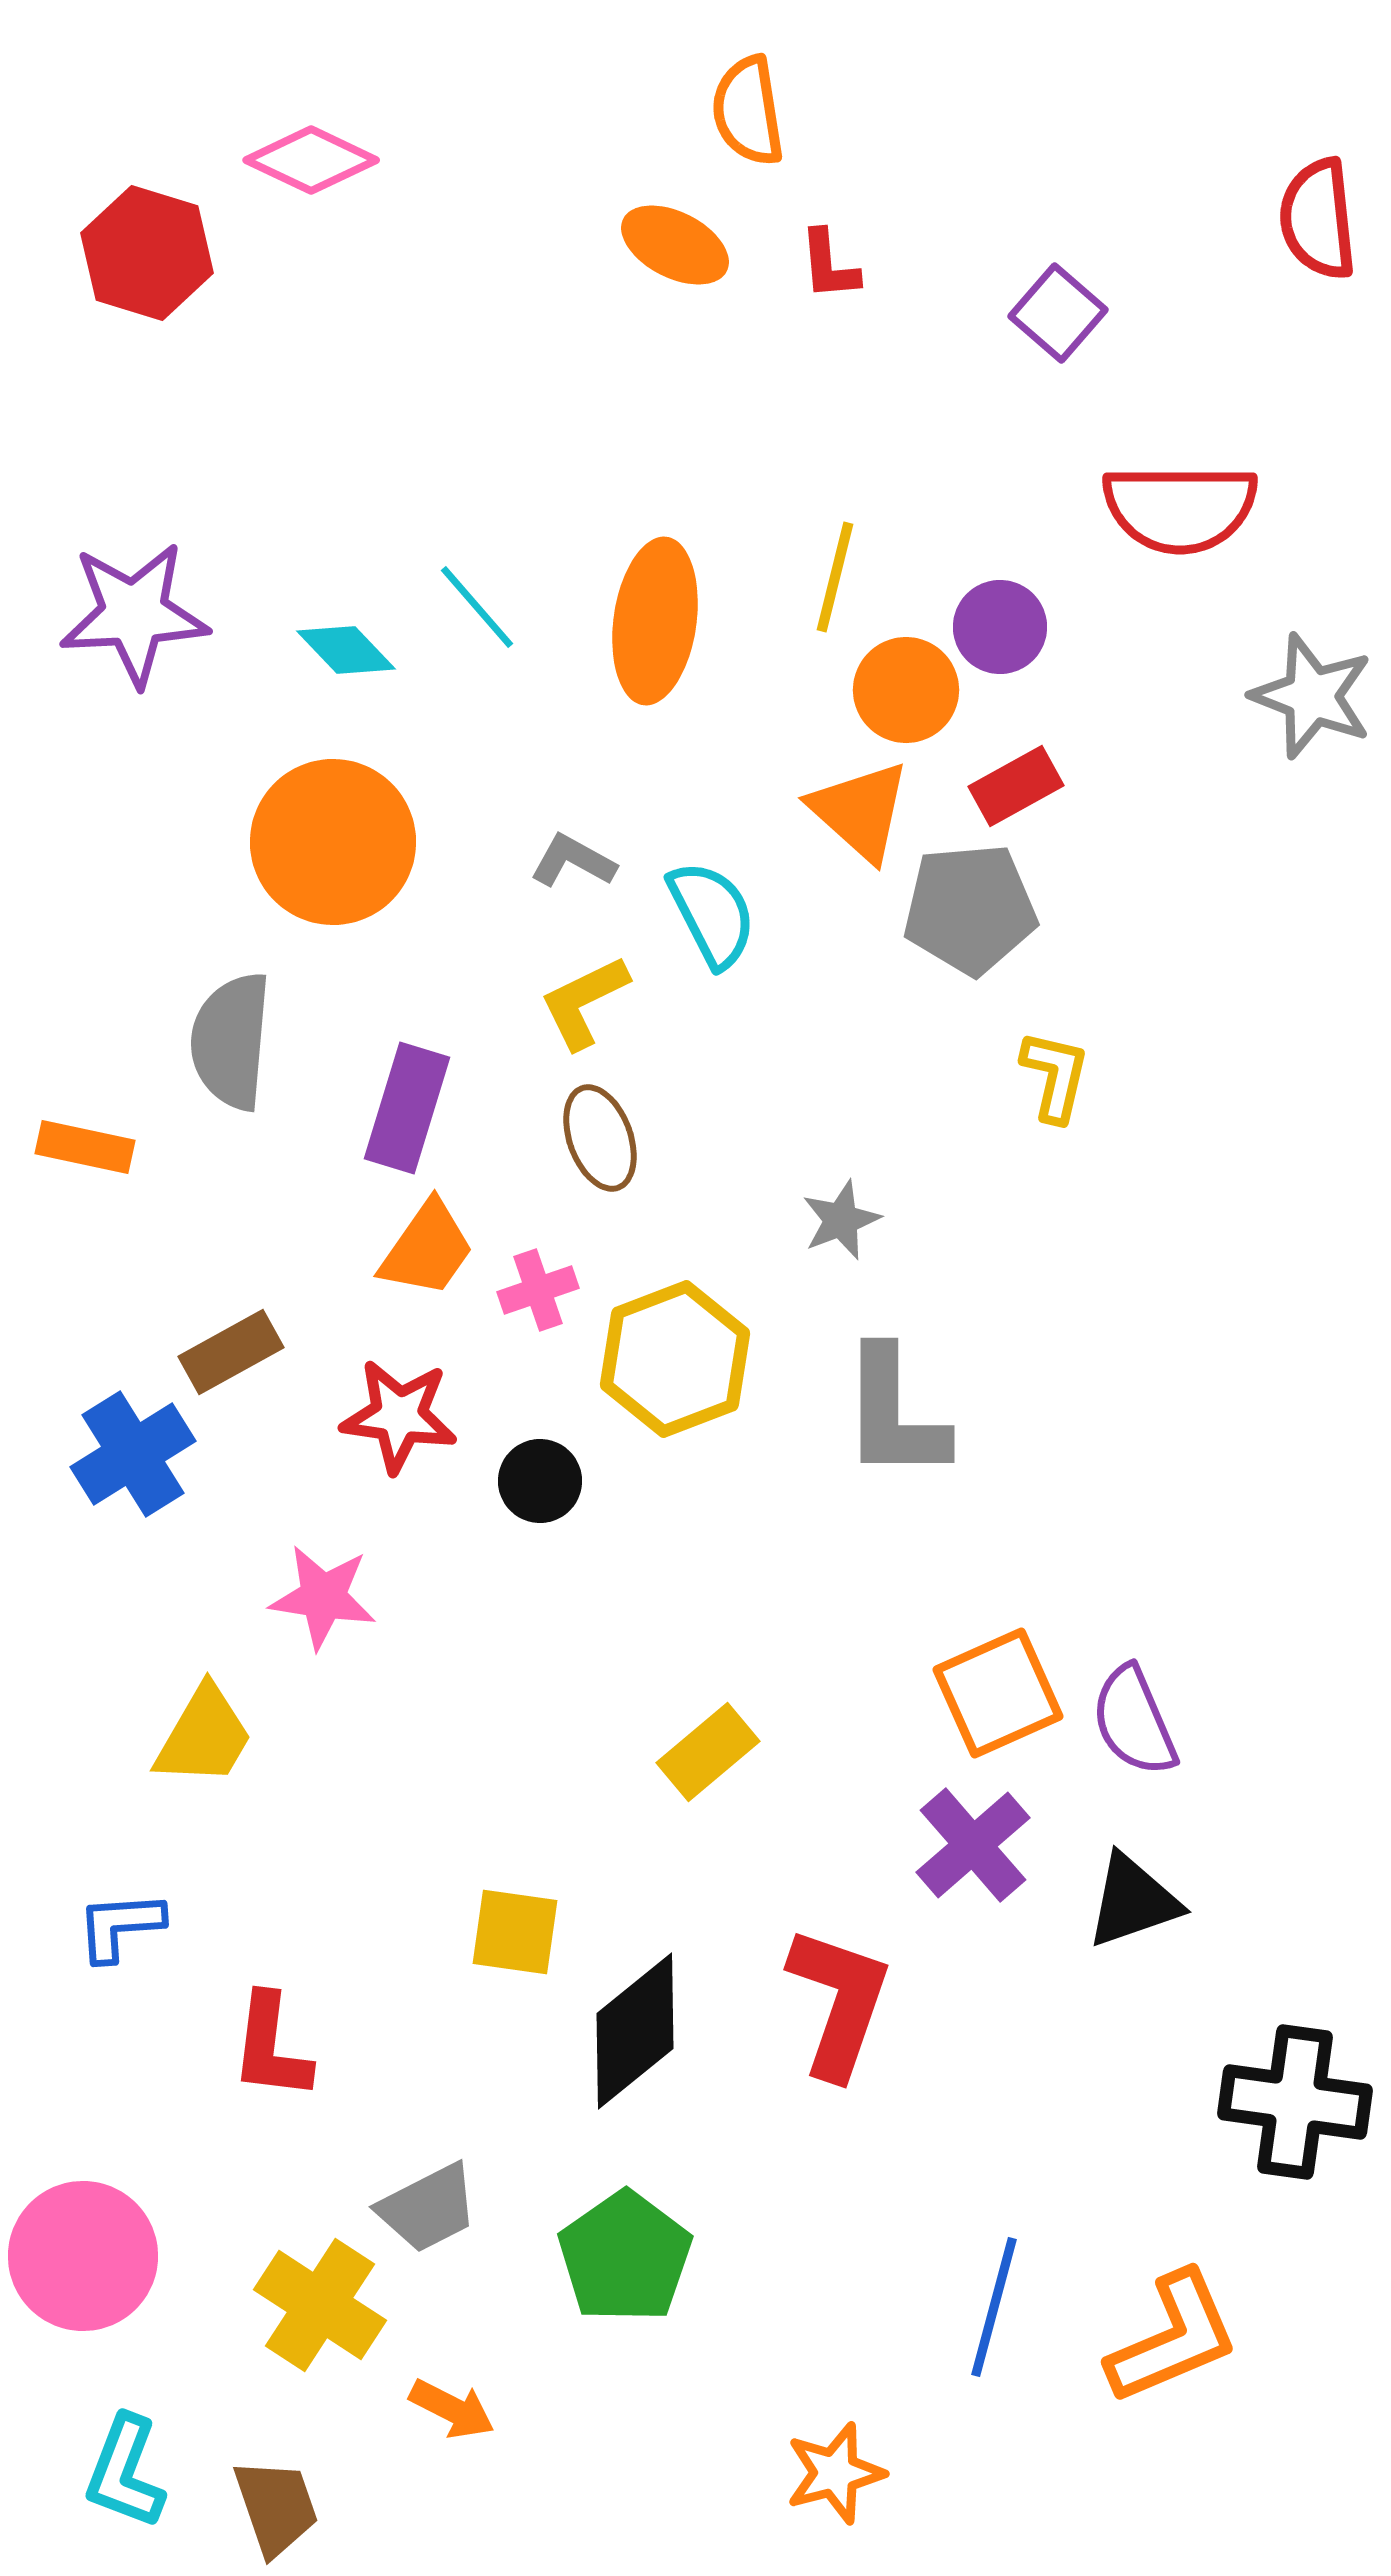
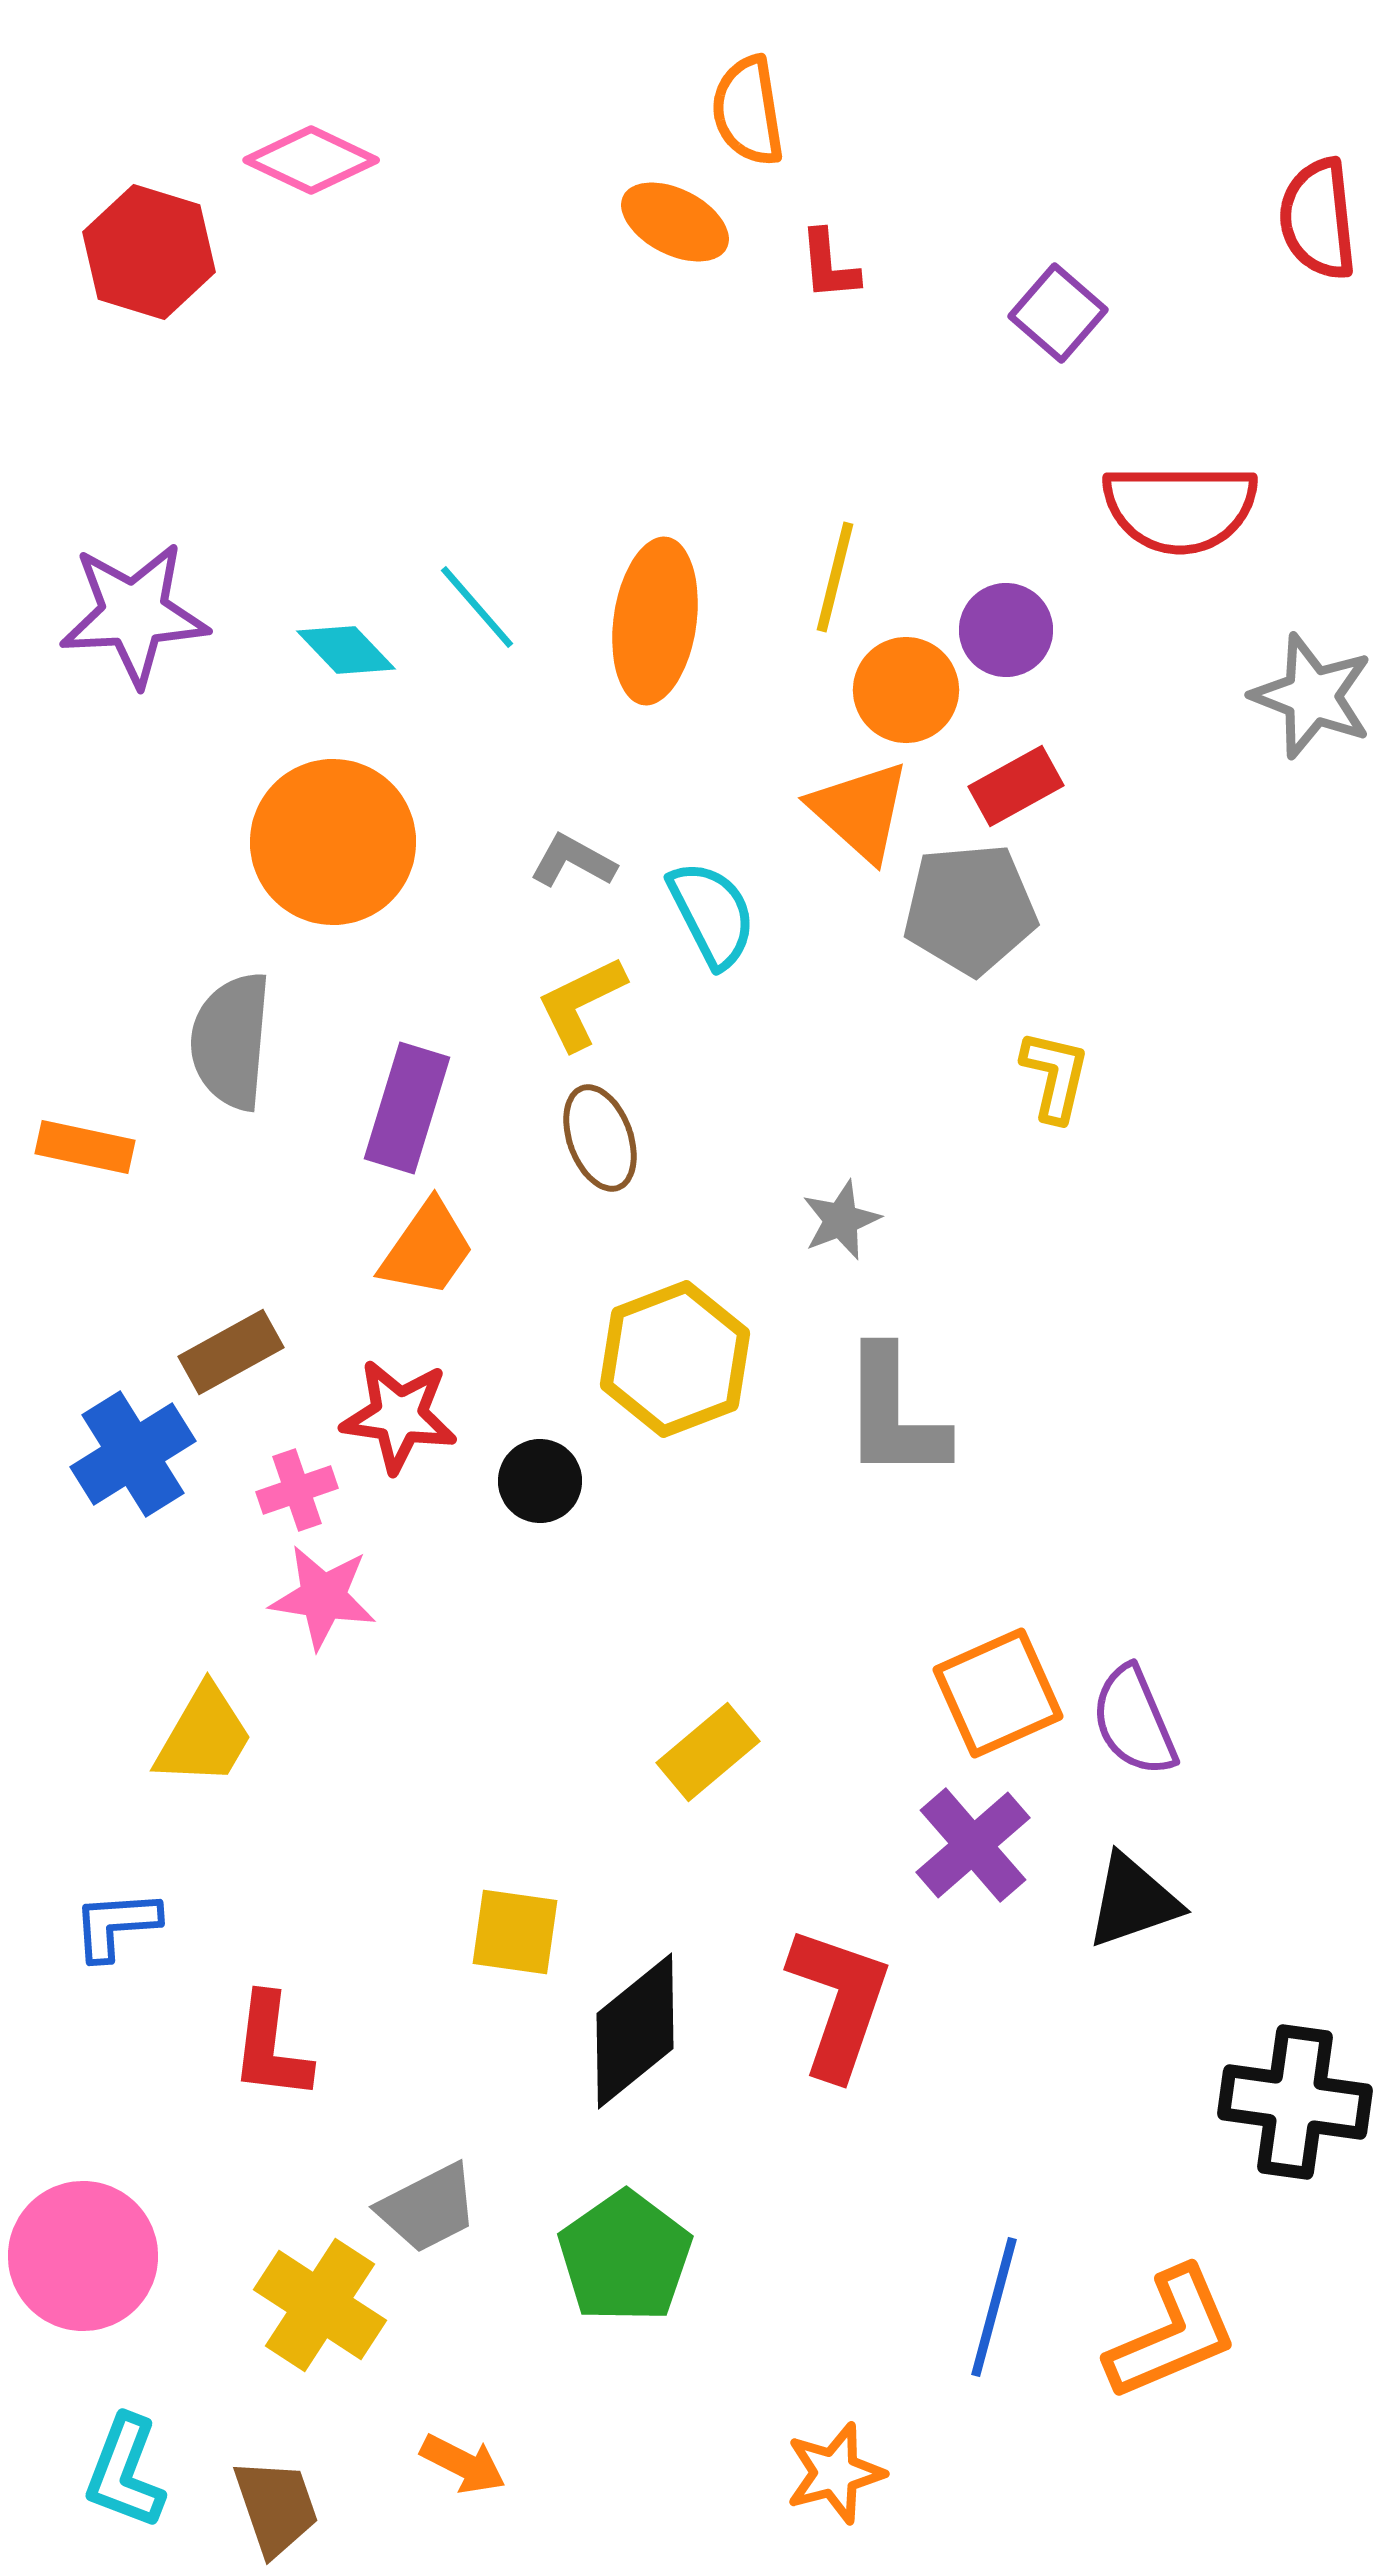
orange ellipse at (675, 245): moved 23 px up
red hexagon at (147, 253): moved 2 px right, 1 px up
purple circle at (1000, 627): moved 6 px right, 3 px down
yellow L-shape at (584, 1002): moved 3 px left, 1 px down
pink cross at (538, 1290): moved 241 px left, 200 px down
blue L-shape at (120, 1926): moved 4 px left, 1 px up
orange L-shape at (1173, 2338): moved 1 px left, 4 px up
orange arrow at (452, 2409): moved 11 px right, 55 px down
